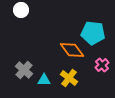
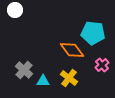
white circle: moved 6 px left
cyan triangle: moved 1 px left, 1 px down
